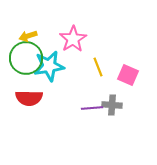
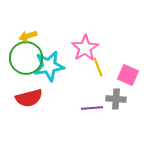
pink star: moved 12 px right, 9 px down
red semicircle: rotated 16 degrees counterclockwise
gray cross: moved 4 px right, 6 px up
